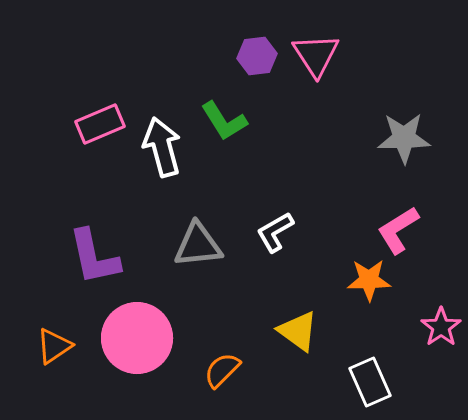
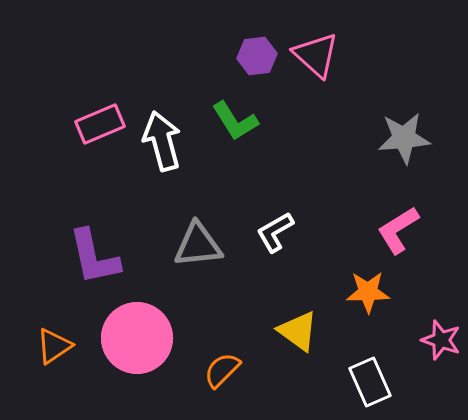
pink triangle: rotated 15 degrees counterclockwise
green L-shape: moved 11 px right
gray star: rotated 4 degrees counterclockwise
white arrow: moved 6 px up
orange star: moved 1 px left, 12 px down
pink star: moved 13 px down; rotated 18 degrees counterclockwise
